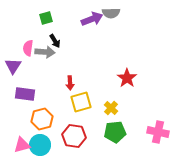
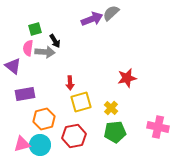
gray semicircle: rotated 138 degrees clockwise
green square: moved 11 px left, 11 px down
purple triangle: rotated 24 degrees counterclockwise
red star: rotated 24 degrees clockwise
purple rectangle: rotated 18 degrees counterclockwise
orange hexagon: moved 2 px right
pink cross: moved 5 px up
red hexagon: rotated 20 degrees counterclockwise
pink triangle: moved 1 px up
